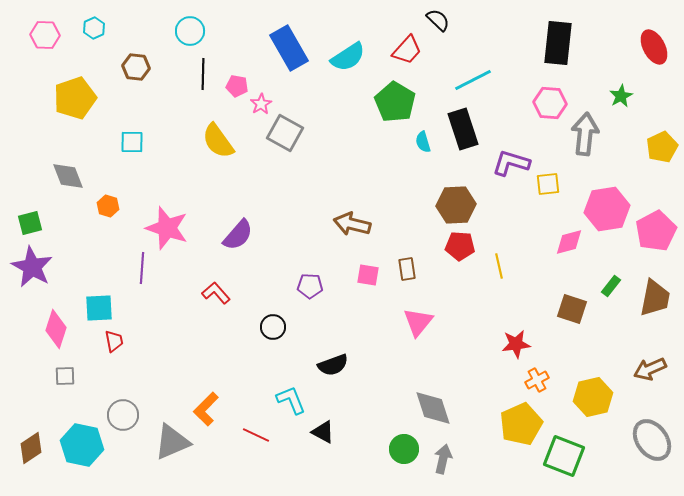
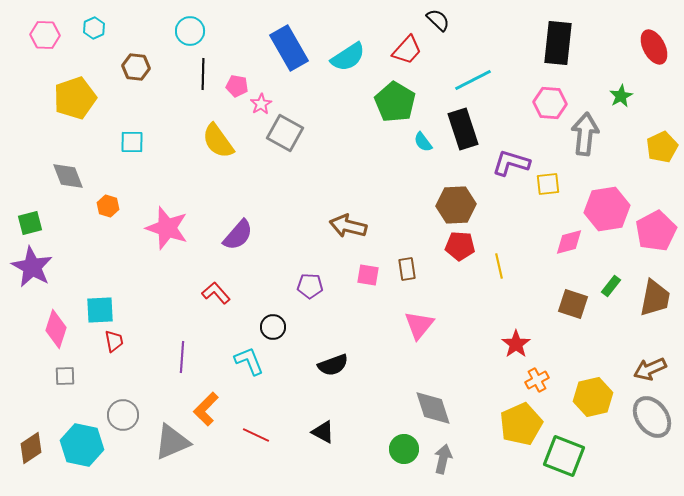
cyan semicircle at (423, 142): rotated 20 degrees counterclockwise
brown arrow at (352, 224): moved 4 px left, 2 px down
purple line at (142, 268): moved 40 px right, 89 px down
cyan square at (99, 308): moved 1 px right, 2 px down
brown square at (572, 309): moved 1 px right, 5 px up
pink triangle at (418, 322): moved 1 px right, 3 px down
red star at (516, 344): rotated 28 degrees counterclockwise
cyan L-shape at (291, 400): moved 42 px left, 39 px up
gray ellipse at (652, 440): moved 23 px up
